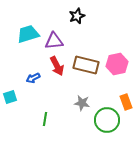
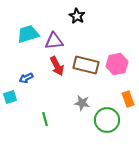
black star: rotated 21 degrees counterclockwise
blue arrow: moved 7 px left
orange rectangle: moved 2 px right, 3 px up
green line: rotated 24 degrees counterclockwise
